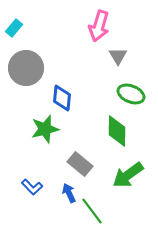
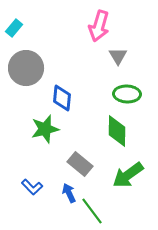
green ellipse: moved 4 px left; rotated 20 degrees counterclockwise
